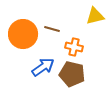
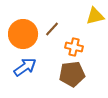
brown line: rotated 63 degrees counterclockwise
blue arrow: moved 18 px left
brown pentagon: rotated 20 degrees counterclockwise
